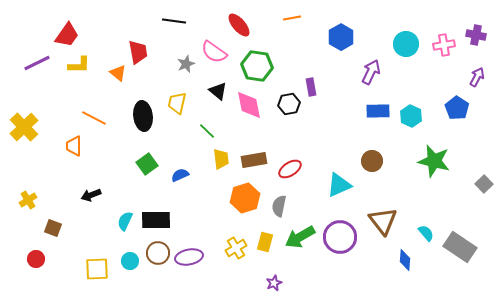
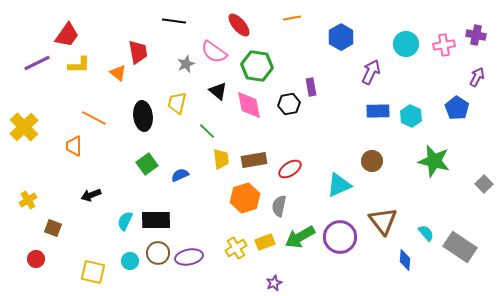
yellow rectangle at (265, 242): rotated 54 degrees clockwise
yellow square at (97, 269): moved 4 px left, 3 px down; rotated 15 degrees clockwise
